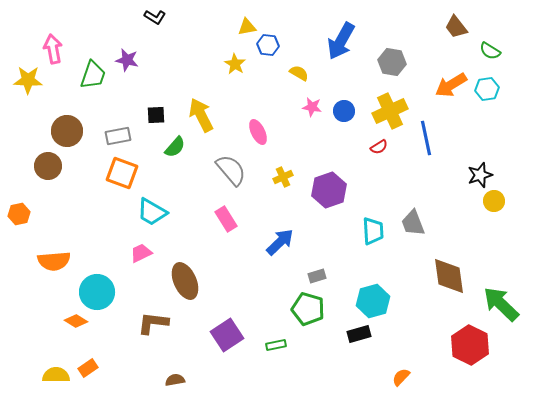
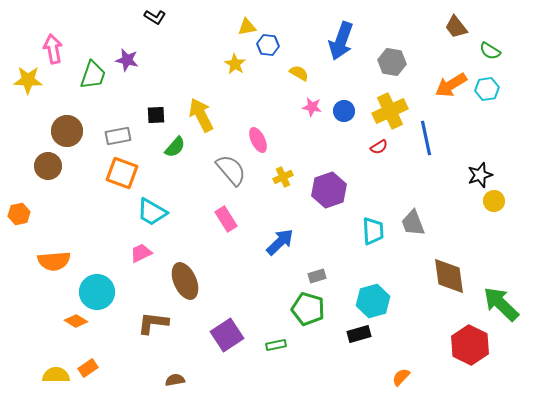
blue arrow at (341, 41): rotated 9 degrees counterclockwise
pink ellipse at (258, 132): moved 8 px down
